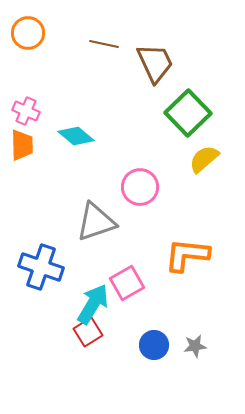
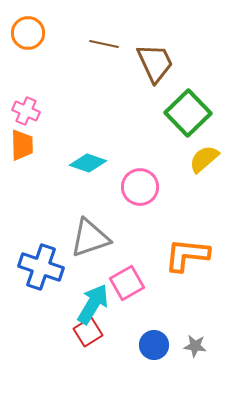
cyan diamond: moved 12 px right, 27 px down; rotated 21 degrees counterclockwise
gray triangle: moved 6 px left, 16 px down
gray star: rotated 15 degrees clockwise
